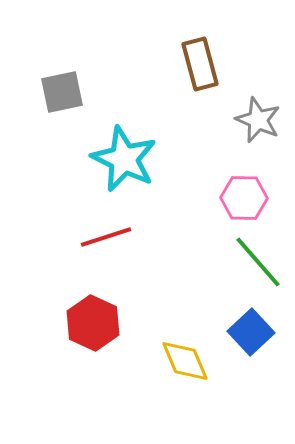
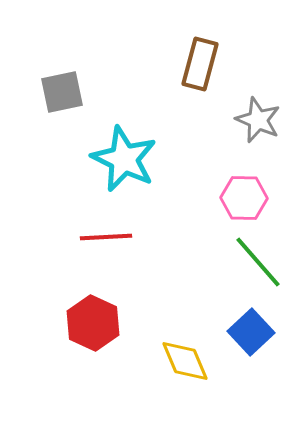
brown rectangle: rotated 30 degrees clockwise
red line: rotated 15 degrees clockwise
